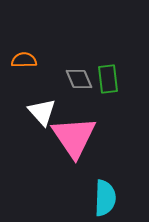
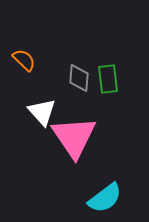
orange semicircle: rotated 45 degrees clockwise
gray diamond: moved 1 px up; rotated 28 degrees clockwise
cyan semicircle: rotated 51 degrees clockwise
